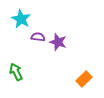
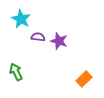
purple star: moved 1 px right, 1 px up
